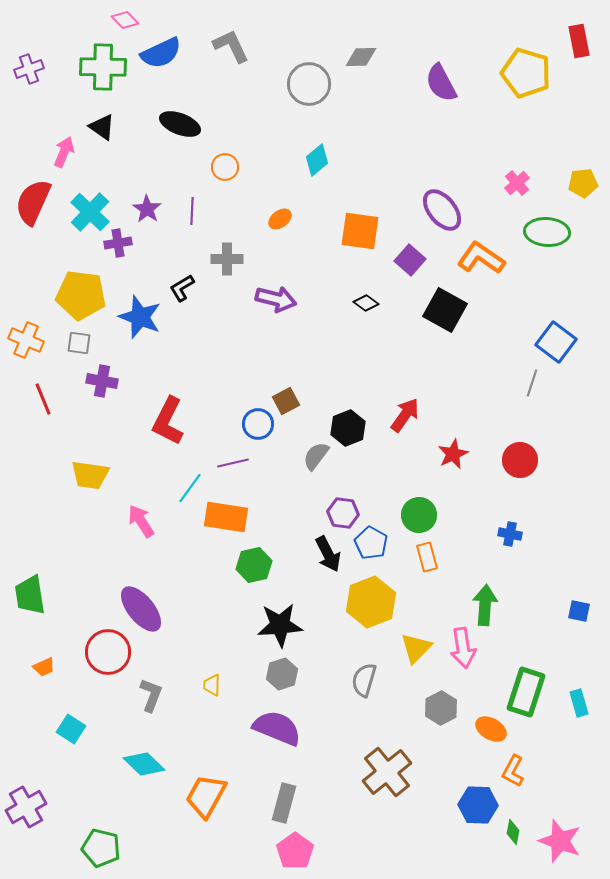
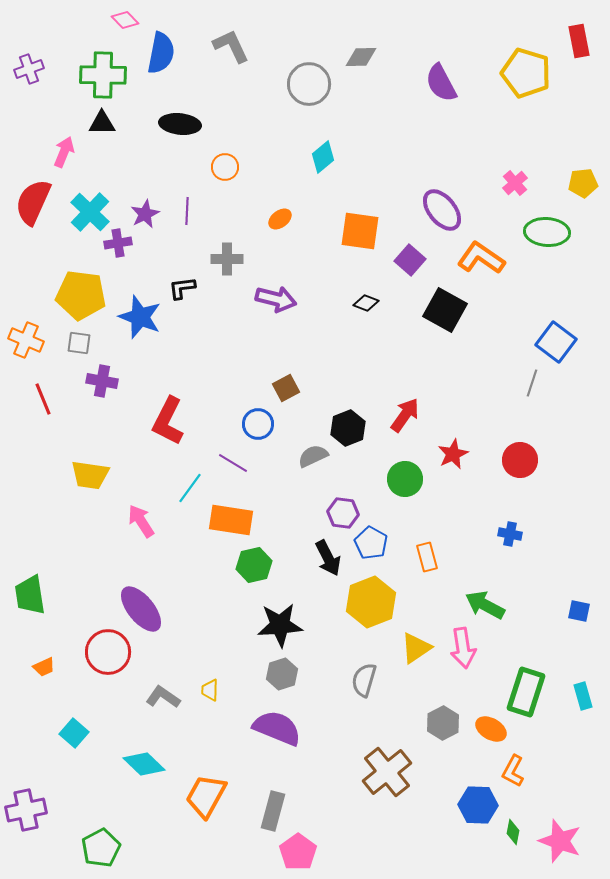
blue semicircle at (161, 53): rotated 54 degrees counterclockwise
green cross at (103, 67): moved 8 px down
black ellipse at (180, 124): rotated 15 degrees counterclockwise
black triangle at (102, 127): moved 4 px up; rotated 36 degrees counterclockwise
cyan diamond at (317, 160): moved 6 px right, 3 px up
pink cross at (517, 183): moved 2 px left
purple star at (147, 209): moved 2 px left, 5 px down; rotated 12 degrees clockwise
purple line at (192, 211): moved 5 px left
black L-shape at (182, 288): rotated 24 degrees clockwise
black diamond at (366, 303): rotated 15 degrees counterclockwise
brown square at (286, 401): moved 13 px up
gray semicircle at (316, 456): moved 3 px left; rotated 28 degrees clockwise
purple line at (233, 463): rotated 44 degrees clockwise
green circle at (419, 515): moved 14 px left, 36 px up
orange rectangle at (226, 517): moved 5 px right, 3 px down
black arrow at (328, 554): moved 4 px down
green arrow at (485, 605): rotated 66 degrees counterclockwise
yellow triangle at (416, 648): rotated 12 degrees clockwise
yellow trapezoid at (212, 685): moved 2 px left, 5 px down
gray L-shape at (151, 695): moved 12 px right, 2 px down; rotated 76 degrees counterclockwise
cyan rectangle at (579, 703): moved 4 px right, 7 px up
gray hexagon at (441, 708): moved 2 px right, 15 px down
cyan square at (71, 729): moved 3 px right, 4 px down; rotated 8 degrees clockwise
gray rectangle at (284, 803): moved 11 px left, 8 px down
purple cross at (26, 807): moved 3 px down; rotated 18 degrees clockwise
green pentagon at (101, 848): rotated 30 degrees clockwise
pink pentagon at (295, 851): moved 3 px right, 1 px down
